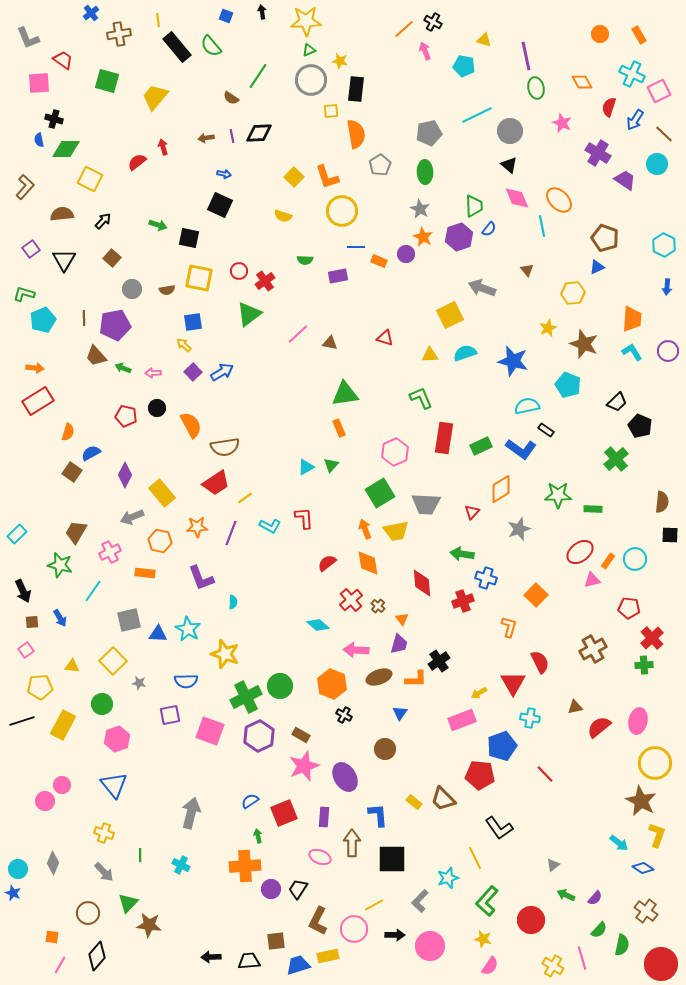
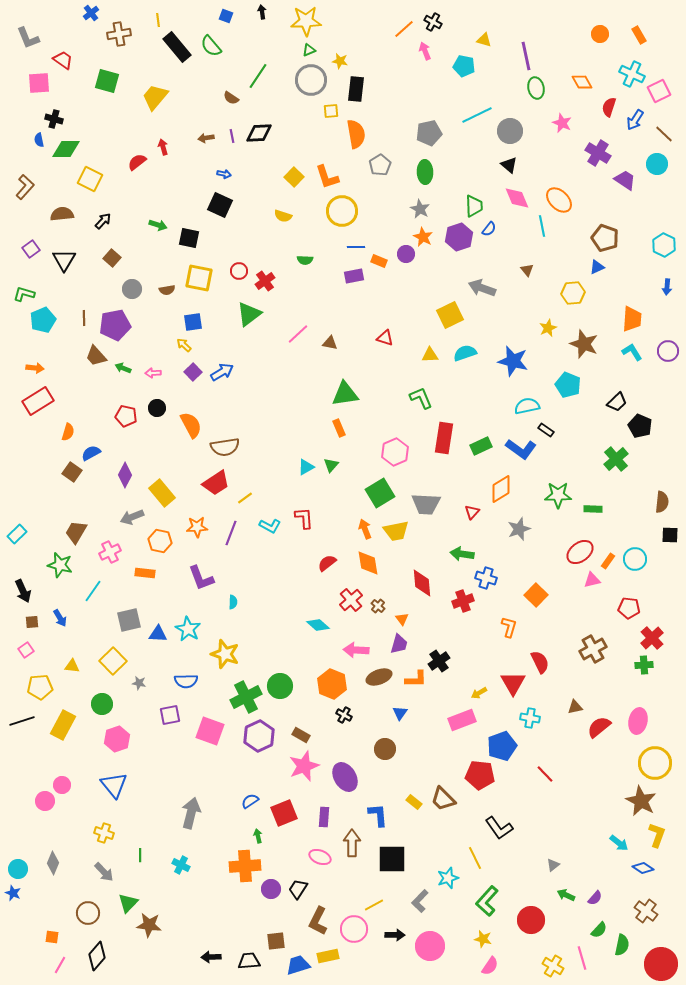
purple rectangle at (338, 276): moved 16 px right
